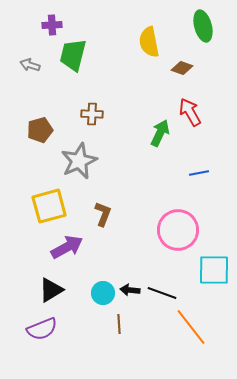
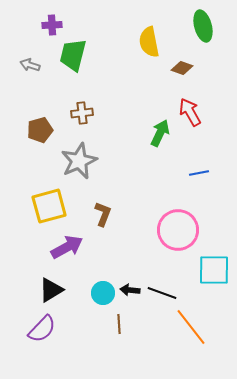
brown cross: moved 10 px left, 1 px up; rotated 10 degrees counterclockwise
purple semicircle: rotated 24 degrees counterclockwise
